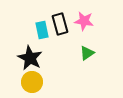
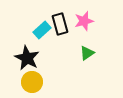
pink star: rotated 24 degrees counterclockwise
cyan rectangle: rotated 60 degrees clockwise
black star: moved 3 px left
